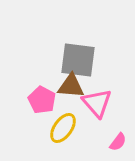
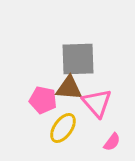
gray square: moved 1 px up; rotated 9 degrees counterclockwise
brown triangle: moved 2 px left, 2 px down
pink pentagon: moved 1 px right; rotated 16 degrees counterclockwise
pink semicircle: moved 6 px left
